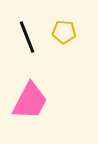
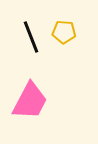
black line: moved 4 px right
